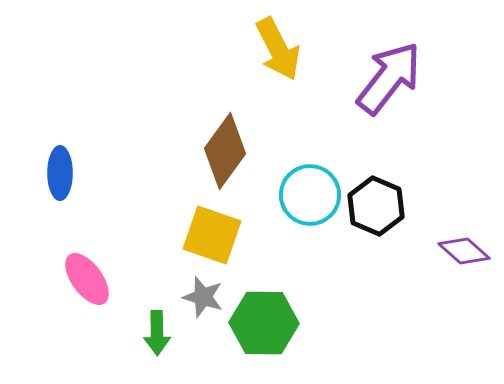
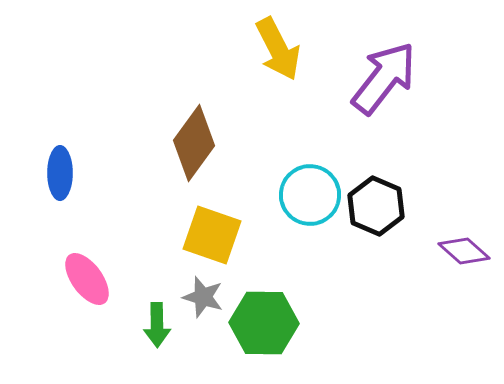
purple arrow: moved 5 px left
brown diamond: moved 31 px left, 8 px up
green arrow: moved 8 px up
